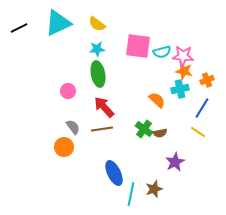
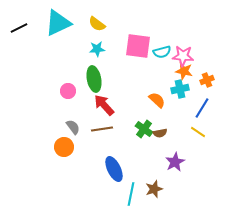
green ellipse: moved 4 px left, 5 px down
red arrow: moved 2 px up
blue ellipse: moved 4 px up
